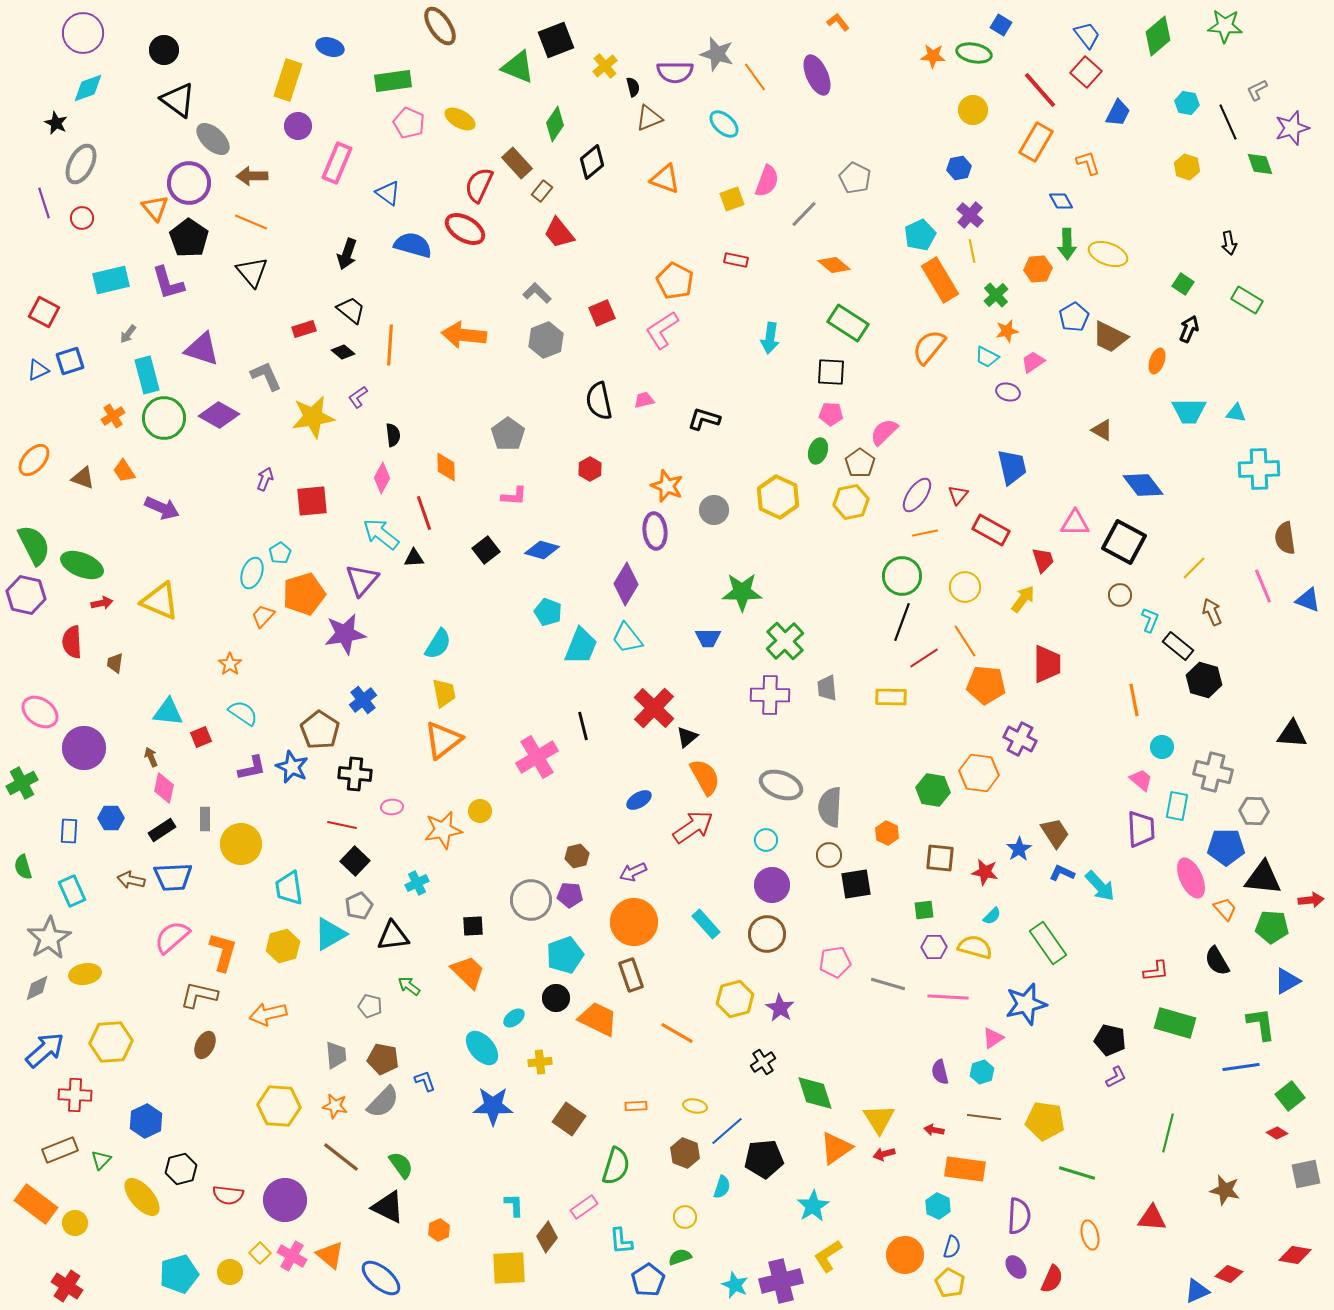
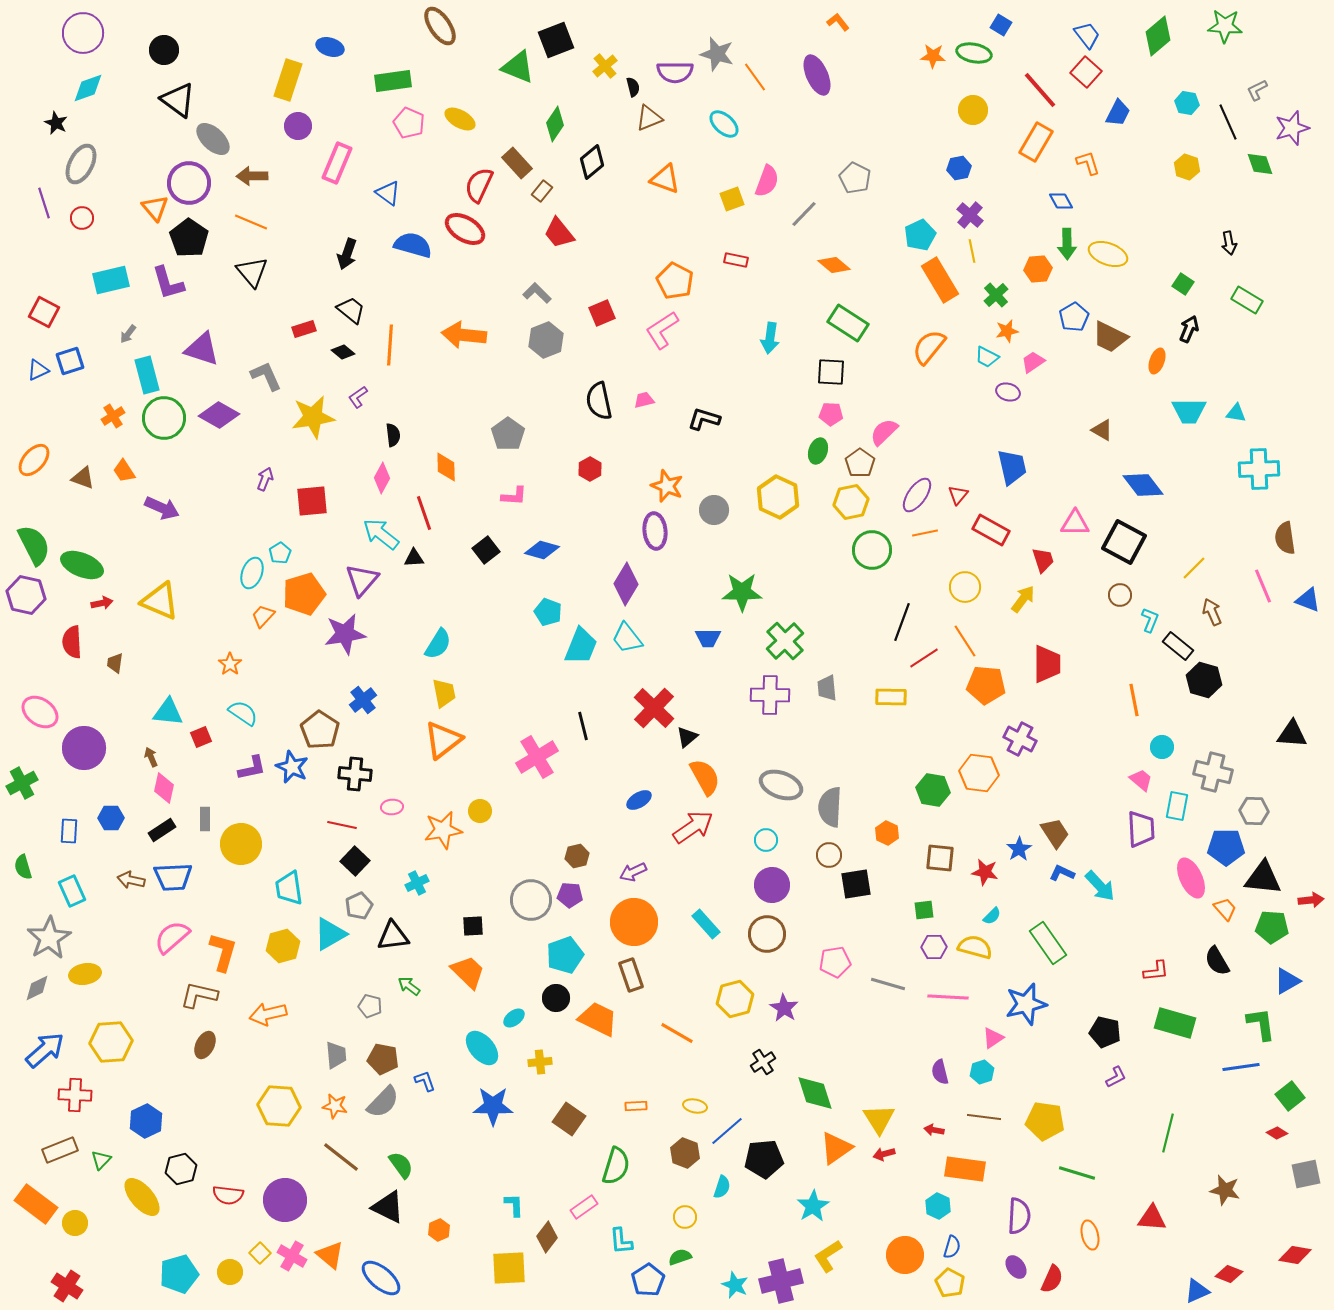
green circle at (902, 576): moved 30 px left, 26 px up
purple star at (780, 1008): moved 4 px right
black pentagon at (1110, 1040): moved 5 px left, 8 px up
